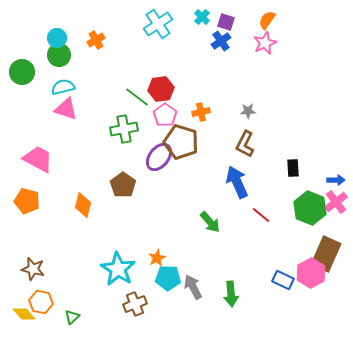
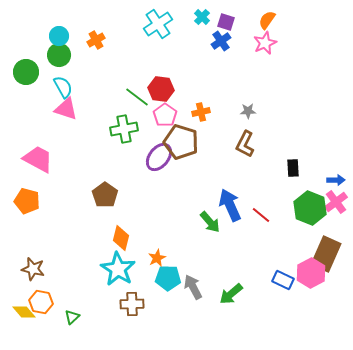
cyan circle at (57, 38): moved 2 px right, 2 px up
green circle at (22, 72): moved 4 px right
cyan semicircle at (63, 87): rotated 75 degrees clockwise
red hexagon at (161, 89): rotated 15 degrees clockwise
blue arrow at (237, 182): moved 7 px left, 23 px down
brown pentagon at (123, 185): moved 18 px left, 10 px down
orange diamond at (83, 205): moved 38 px right, 33 px down
green arrow at (231, 294): rotated 55 degrees clockwise
brown cross at (135, 304): moved 3 px left; rotated 20 degrees clockwise
yellow diamond at (24, 314): moved 2 px up
